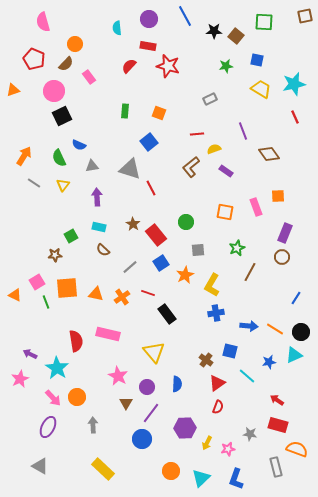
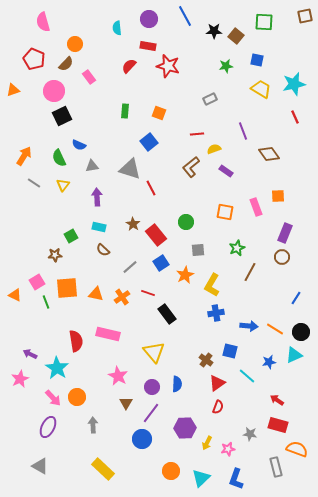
purple circle at (147, 387): moved 5 px right
